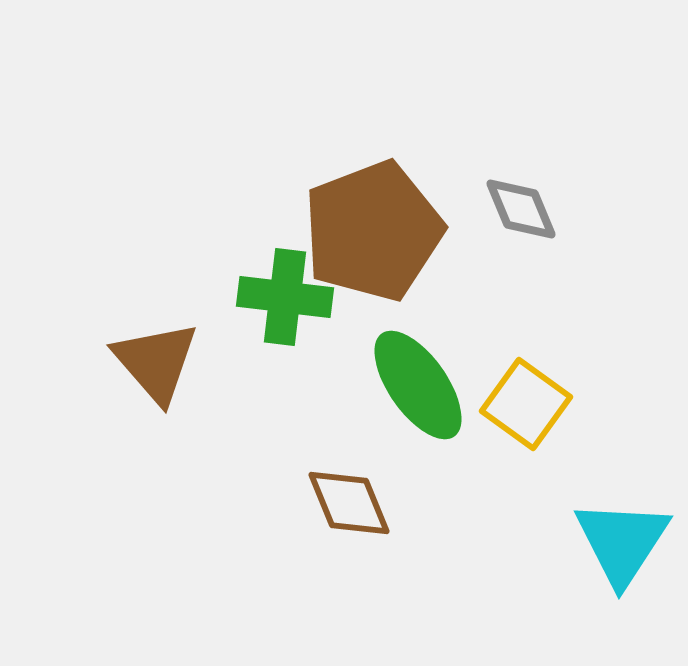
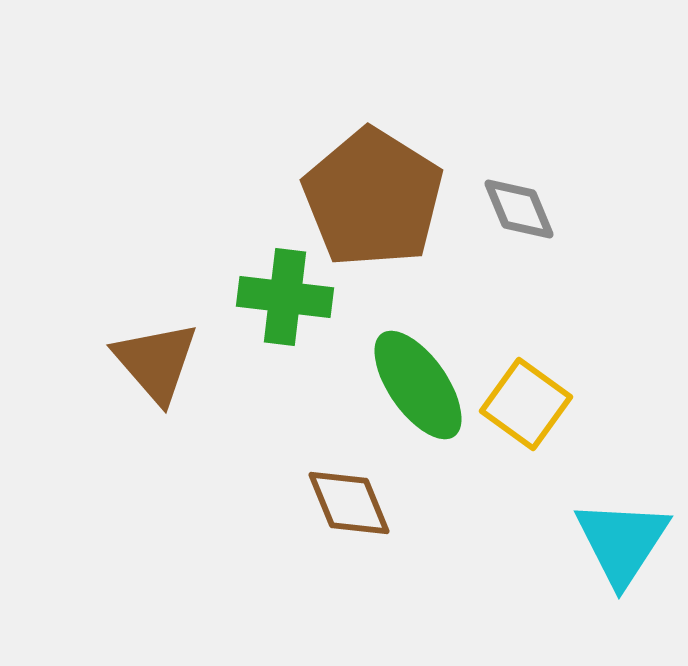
gray diamond: moved 2 px left
brown pentagon: moved 33 px up; rotated 19 degrees counterclockwise
